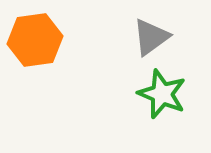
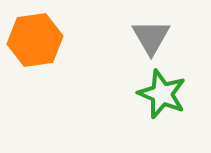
gray triangle: rotated 24 degrees counterclockwise
